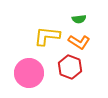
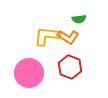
orange L-shape: moved 11 px left, 5 px up
